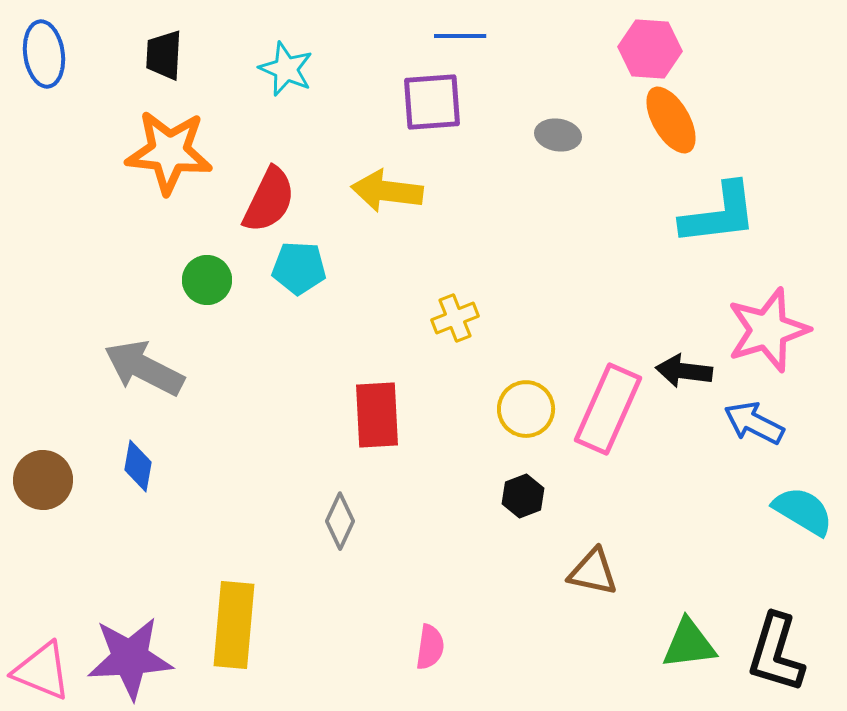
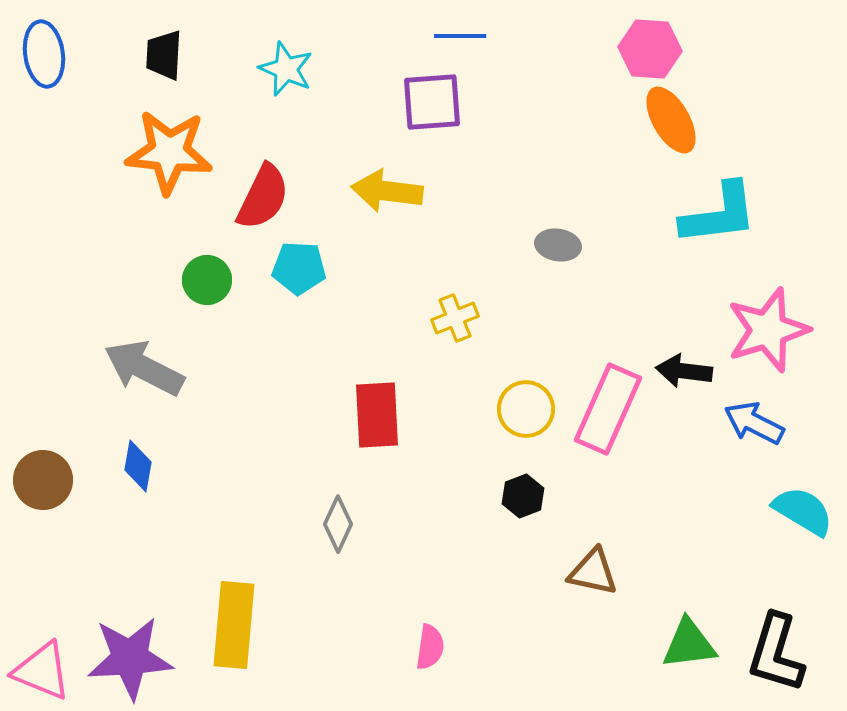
gray ellipse: moved 110 px down
red semicircle: moved 6 px left, 3 px up
gray diamond: moved 2 px left, 3 px down
